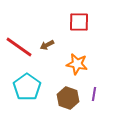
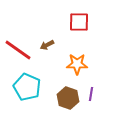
red line: moved 1 px left, 3 px down
orange star: rotated 10 degrees counterclockwise
cyan pentagon: rotated 12 degrees counterclockwise
purple line: moved 3 px left
